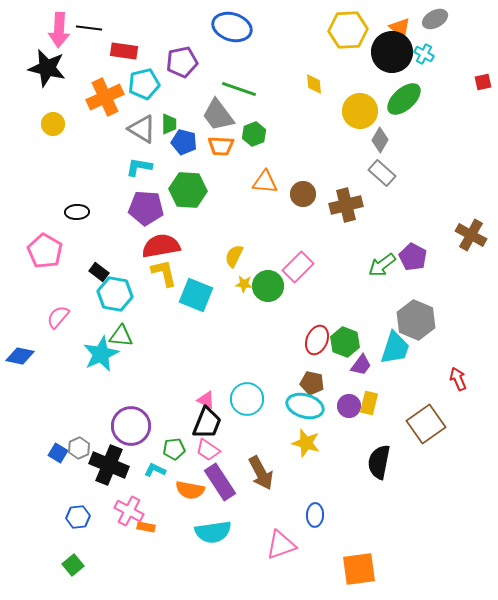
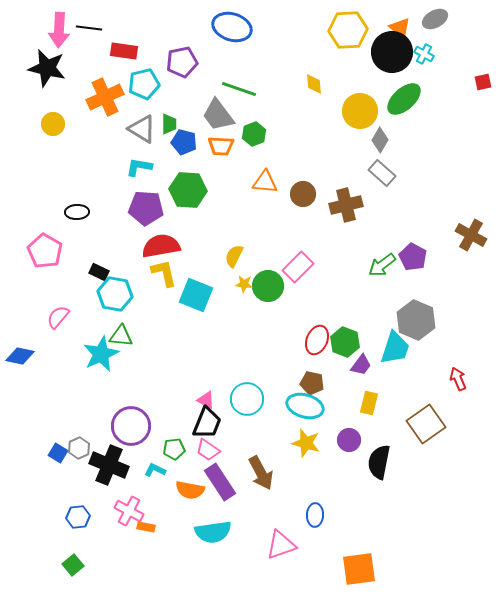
black rectangle at (99, 272): rotated 12 degrees counterclockwise
purple circle at (349, 406): moved 34 px down
